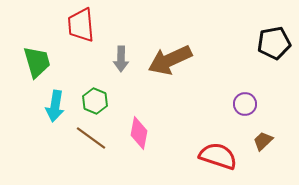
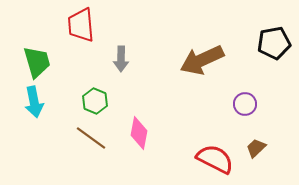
brown arrow: moved 32 px right
cyan arrow: moved 21 px left, 4 px up; rotated 20 degrees counterclockwise
brown trapezoid: moved 7 px left, 7 px down
red semicircle: moved 3 px left, 3 px down; rotated 9 degrees clockwise
